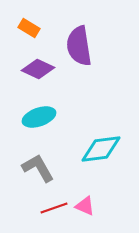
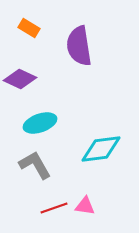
purple diamond: moved 18 px left, 10 px down
cyan ellipse: moved 1 px right, 6 px down
gray L-shape: moved 3 px left, 3 px up
pink triangle: rotated 15 degrees counterclockwise
